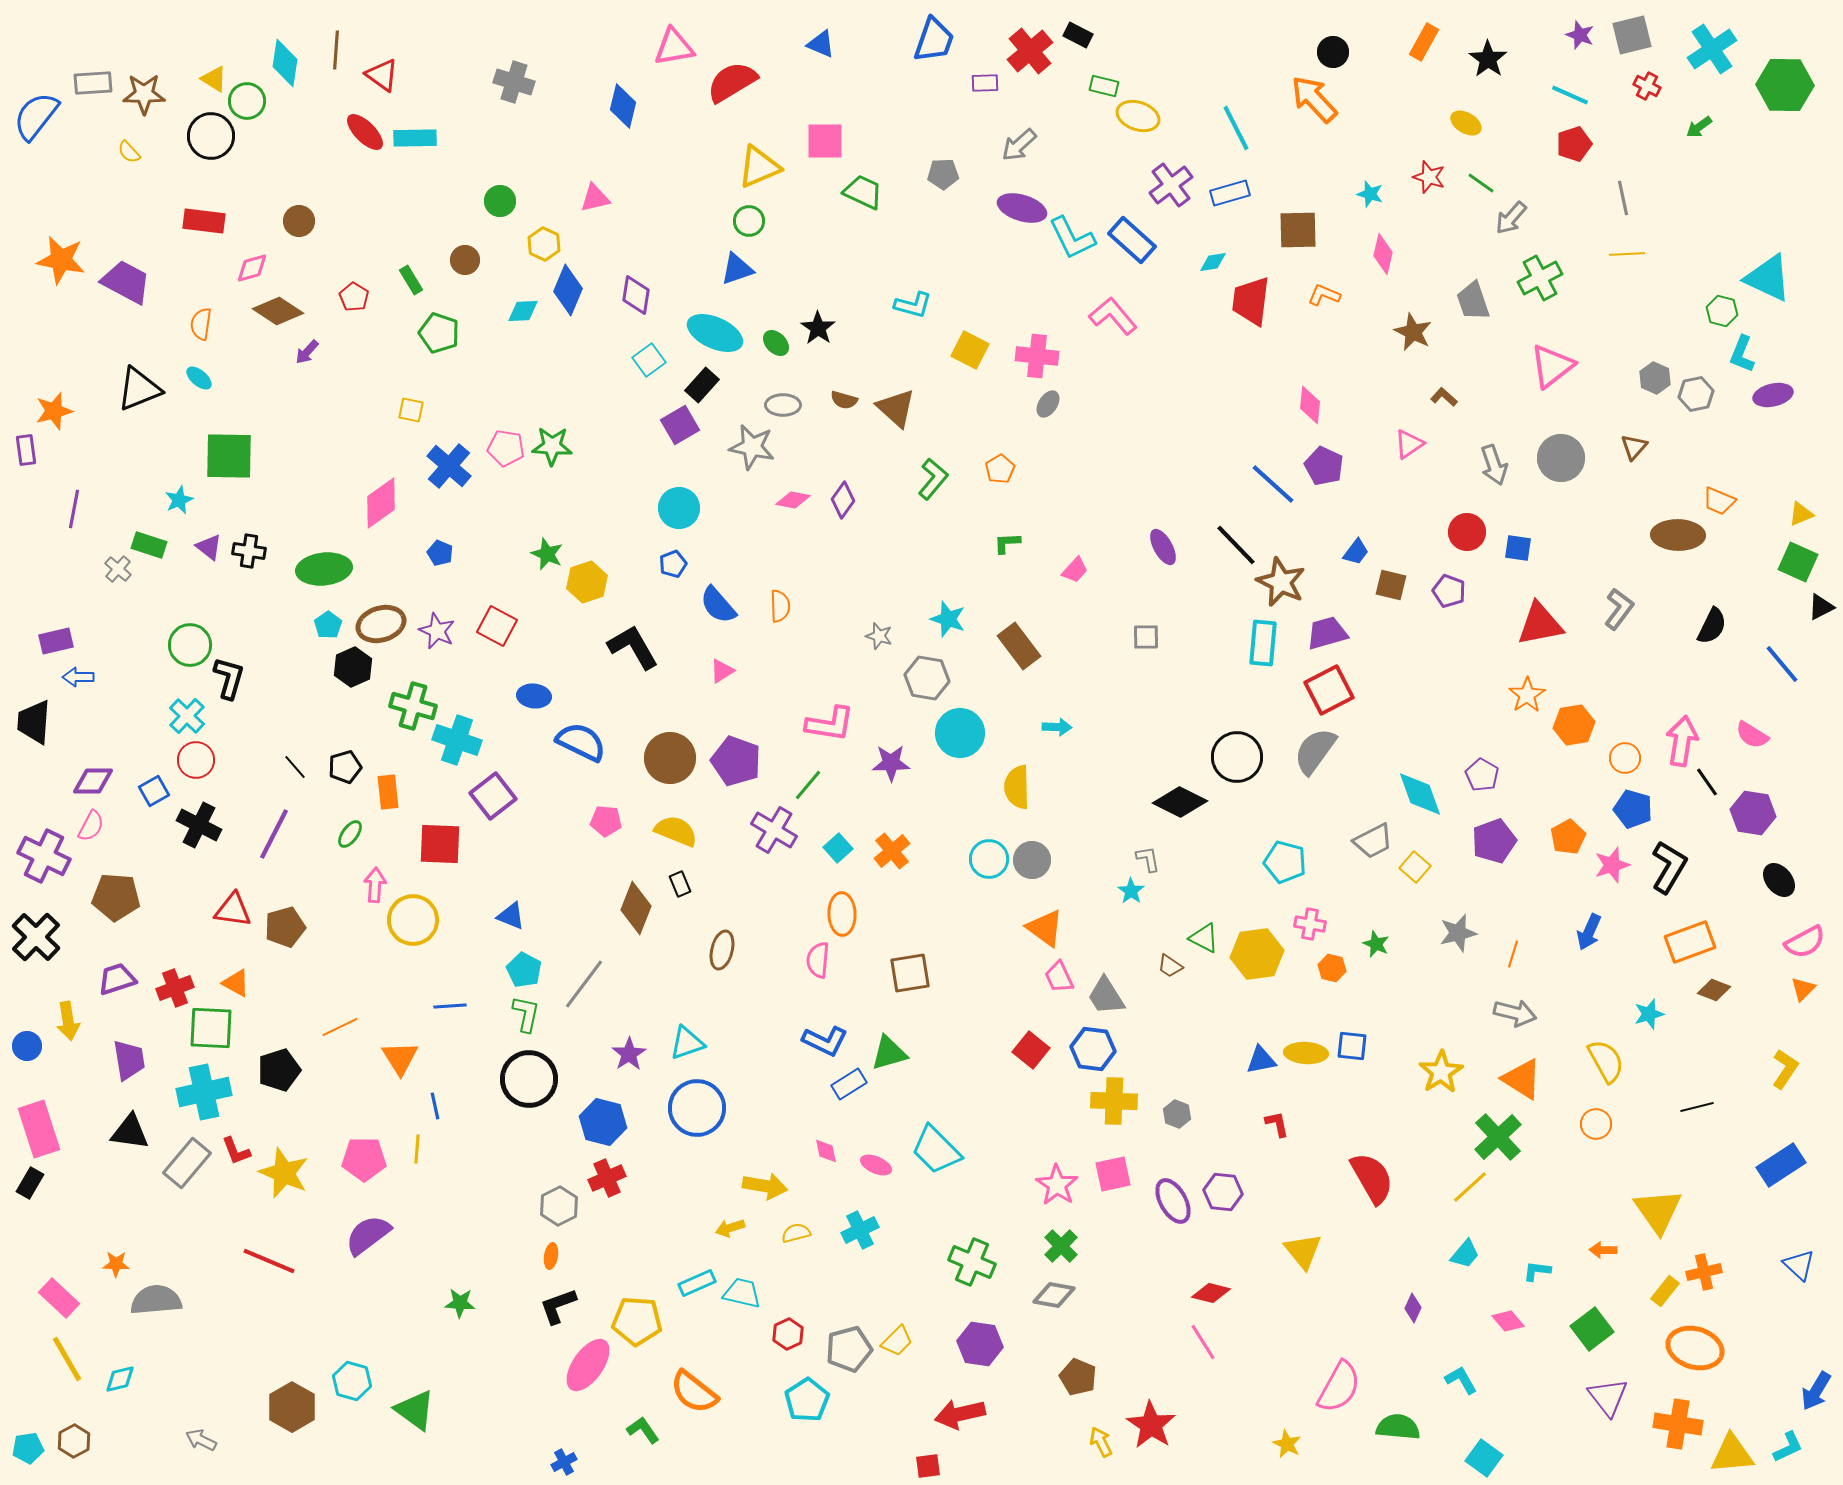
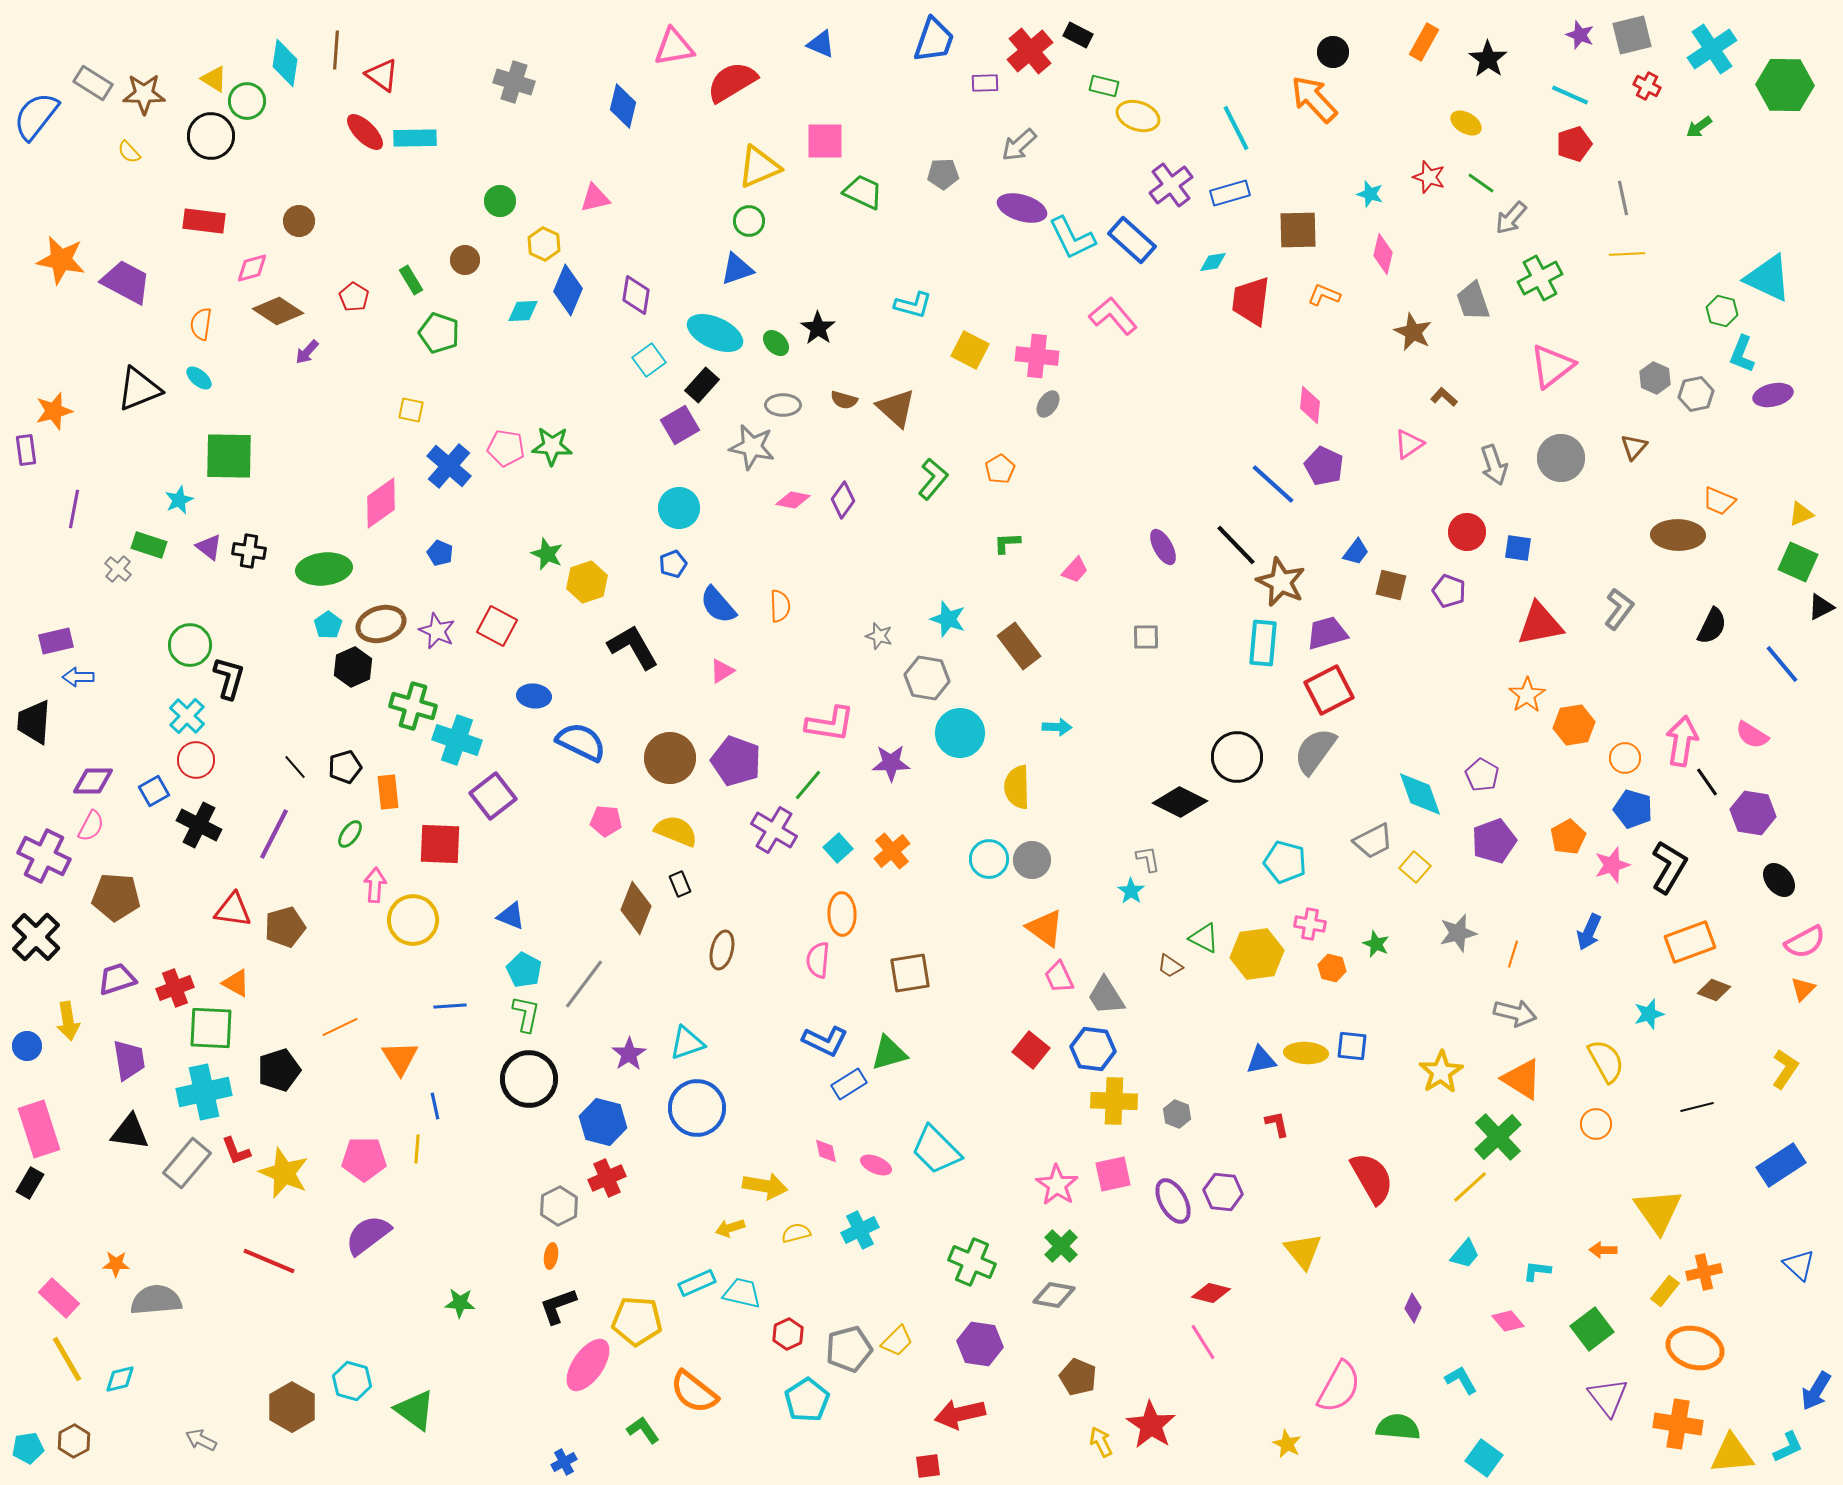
gray rectangle at (93, 83): rotated 36 degrees clockwise
